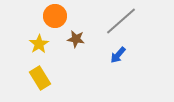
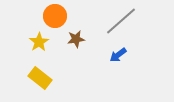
brown star: rotated 18 degrees counterclockwise
yellow star: moved 2 px up
blue arrow: rotated 12 degrees clockwise
yellow rectangle: rotated 20 degrees counterclockwise
